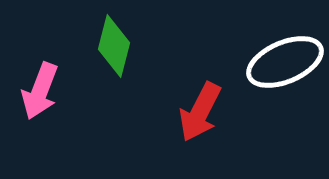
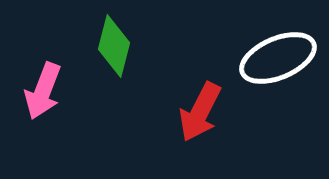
white ellipse: moved 7 px left, 4 px up
pink arrow: moved 3 px right
